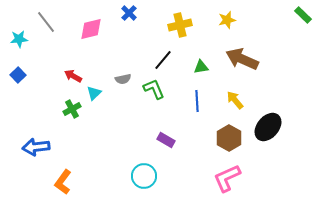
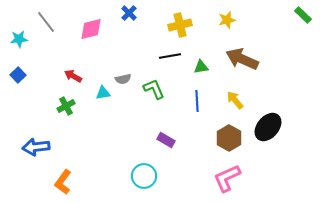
black line: moved 7 px right, 4 px up; rotated 40 degrees clockwise
cyan triangle: moved 9 px right; rotated 35 degrees clockwise
green cross: moved 6 px left, 3 px up
